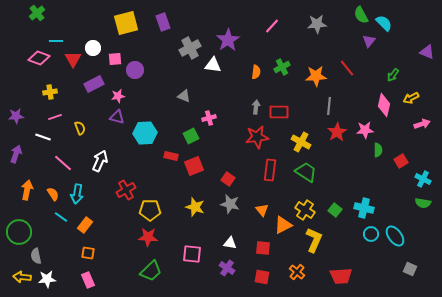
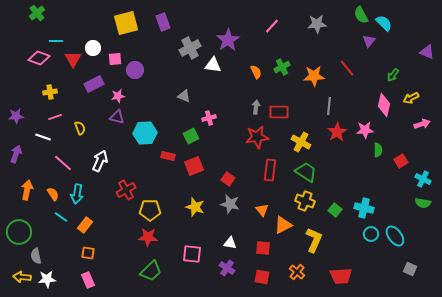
orange semicircle at (256, 72): rotated 32 degrees counterclockwise
orange star at (316, 76): moved 2 px left
red rectangle at (171, 156): moved 3 px left
yellow cross at (305, 210): moved 9 px up; rotated 12 degrees counterclockwise
